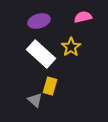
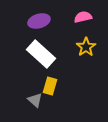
yellow star: moved 15 px right
